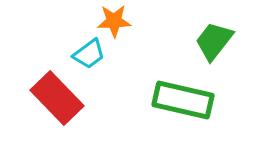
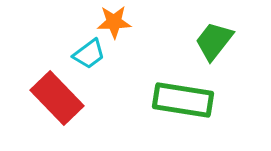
orange star: moved 1 px down
green rectangle: rotated 4 degrees counterclockwise
